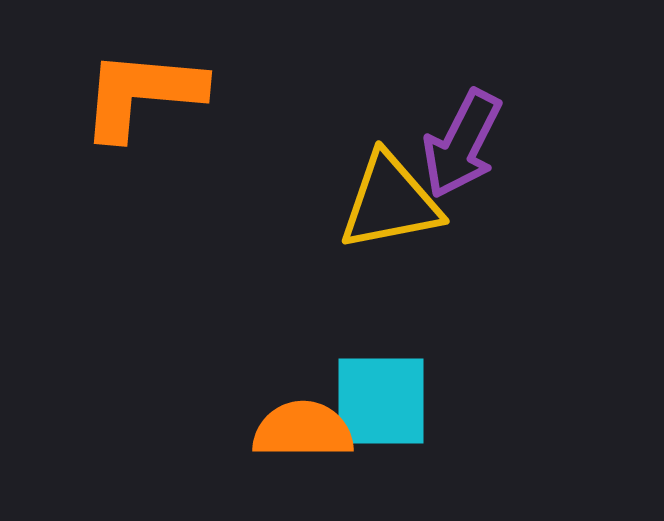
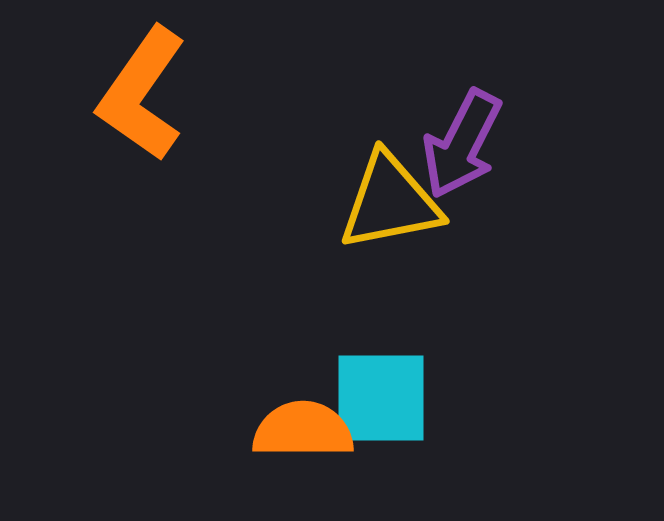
orange L-shape: rotated 60 degrees counterclockwise
cyan square: moved 3 px up
